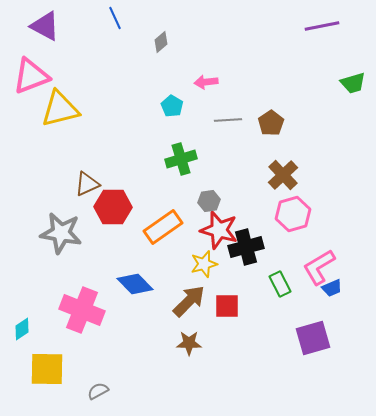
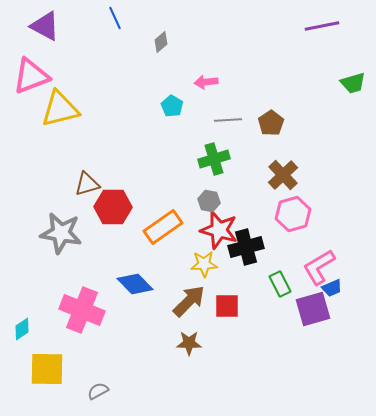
green cross: moved 33 px right
brown triangle: rotated 8 degrees clockwise
gray hexagon: rotated 20 degrees clockwise
yellow star: rotated 12 degrees clockwise
purple square: moved 29 px up
